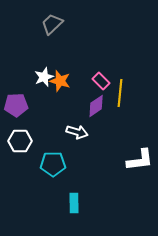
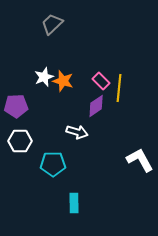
orange star: moved 3 px right
yellow line: moved 1 px left, 5 px up
purple pentagon: moved 1 px down
white L-shape: rotated 112 degrees counterclockwise
